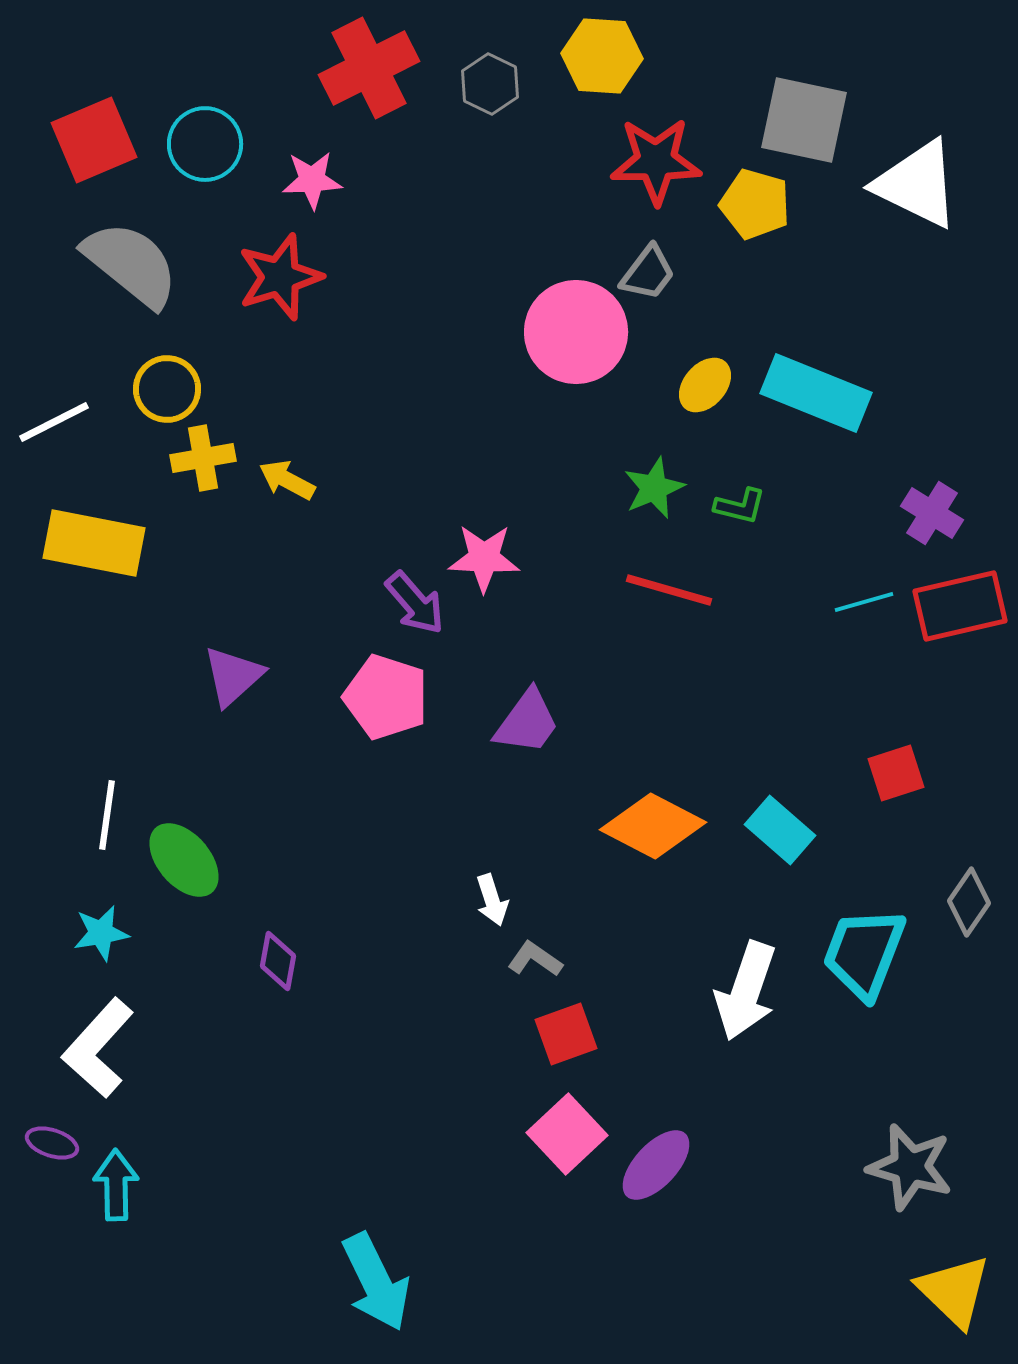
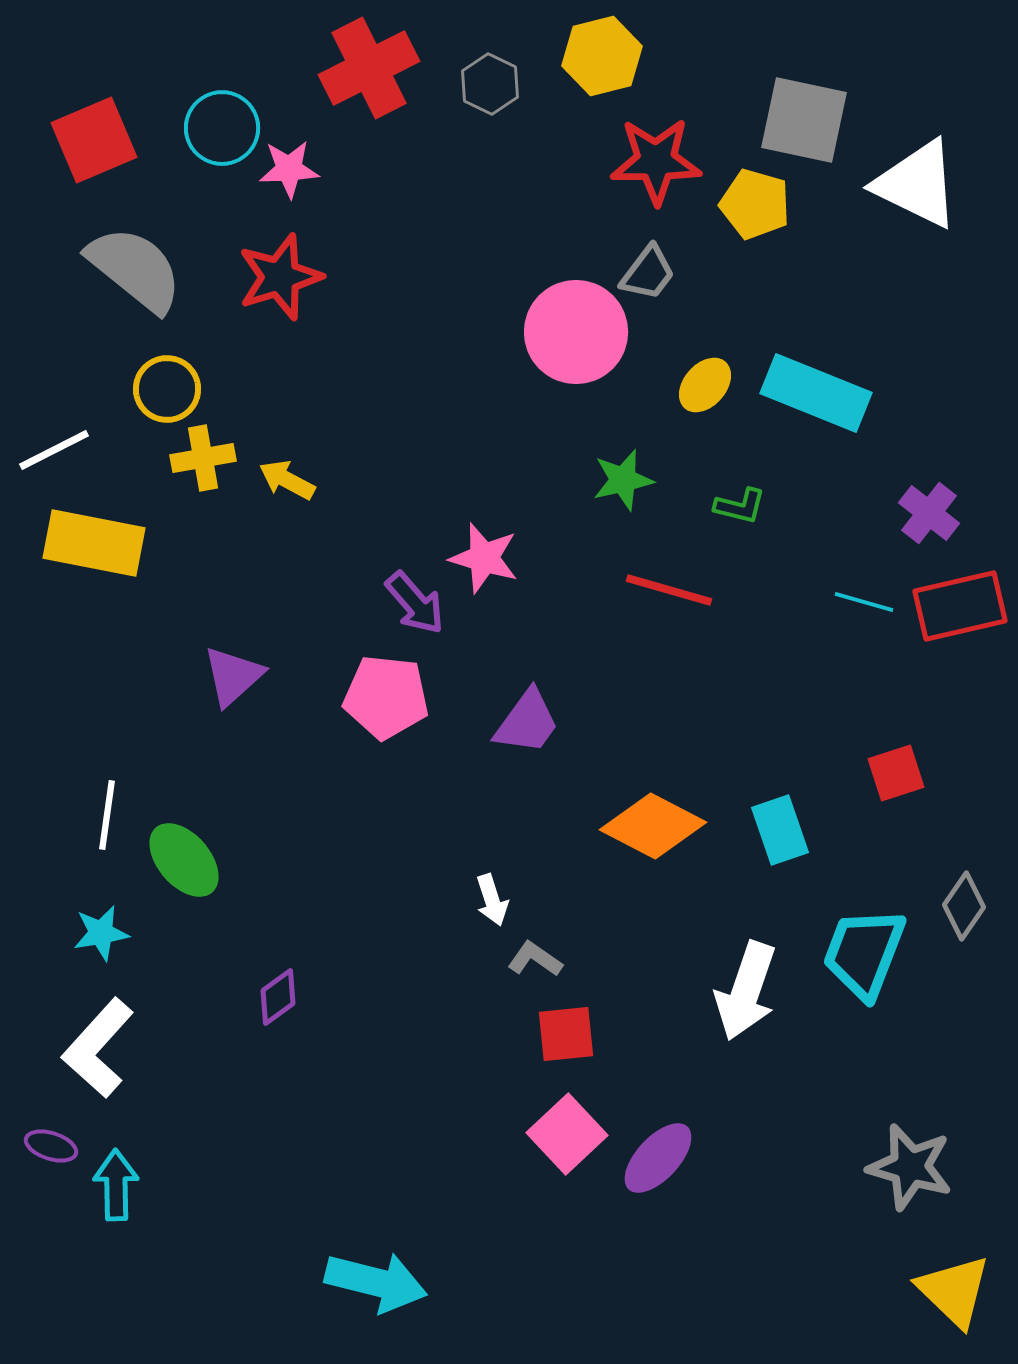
yellow hexagon at (602, 56): rotated 18 degrees counterclockwise
cyan circle at (205, 144): moved 17 px right, 16 px up
pink star at (312, 180): moved 23 px left, 11 px up
gray semicircle at (131, 264): moved 4 px right, 5 px down
white line at (54, 422): moved 28 px down
green star at (654, 488): moved 31 px left, 8 px up; rotated 10 degrees clockwise
purple cross at (932, 513): moved 3 px left; rotated 6 degrees clockwise
pink star at (484, 558): rotated 14 degrees clockwise
cyan line at (864, 602): rotated 32 degrees clockwise
pink pentagon at (386, 697): rotated 12 degrees counterclockwise
cyan rectangle at (780, 830): rotated 30 degrees clockwise
gray diamond at (969, 902): moved 5 px left, 4 px down
purple diamond at (278, 961): moved 36 px down; rotated 44 degrees clockwise
red square at (566, 1034): rotated 14 degrees clockwise
purple ellipse at (52, 1143): moved 1 px left, 3 px down
purple ellipse at (656, 1165): moved 2 px right, 7 px up
cyan arrow at (376, 1282): rotated 50 degrees counterclockwise
